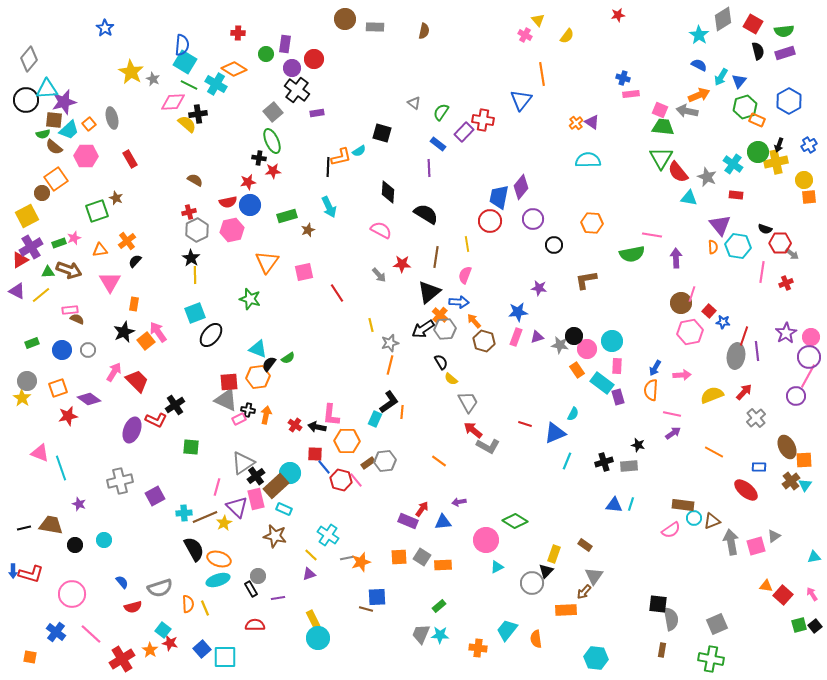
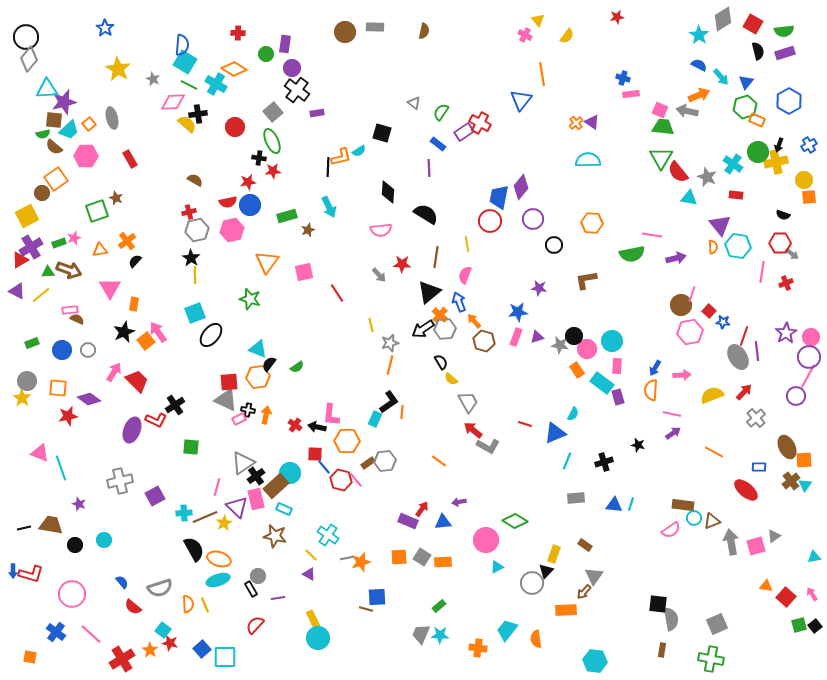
red star at (618, 15): moved 1 px left, 2 px down
brown circle at (345, 19): moved 13 px down
red circle at (314, 59): moved 79 px left, 68 px down
yellow star at (131, 72): moved 13 px left, 3 px up
cyan arrow at (721, 77): rotated 72 degrees counterclockwise
blue triangle at (739, 81): moved 7 px right, 1 px down
black circle at (26, 100): moved 63 px up
red cross at (483, 120): moved 3 px left, 3 px down; rotated 20 degrees clockwise
purple rectangle at (464, 132): rotated 12 degrees clockwise
black semicircle at (765, 229): moved 18 px right, 14 px up
gray hexagon at (197, 230): rotated 15 degrees clockwise
pink semicircle at (381, 230): rotated 145 degrees clockwise
purple arrow at (676, 258): rotated 78 degrees clockwise
pink triangle at (110, 282): moved 6 px down
blue arrow at (459, 302): rotated 114 degrees counterclockwise
brown circle at (681, 303): moved 2 px down
gray ellipse at (736, 356): moved 2 px right, 1 px down; rotated 40 degrees counterclockwise
green semicircle at (288, 358): moved 9 px right, 9 px down
orange square at (58, 388): rotated 24 degrees clockwise
gray rectangle at (629, 466): moved 53 px left, 32 px down
orange rectangle at (443, 565): moved 3 px up
purple triangle at (309, 574): rotated 48 degrees clockwise
red square at (783, 595): moved 3 px right, 2 px down
red semicircle at (133, 607): rotated 54 degrees clockwise
yellow line at (205, 608): moved 3 px up
red semicircle at (255, 625): rotated 48 degrees counterclockwise
cyan hexagon at (596, 658): moved 1 px left, 3 px down
